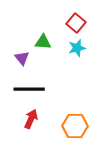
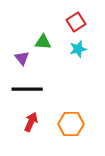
red square: moved 1 px up; rotated 18 degrees clockwise
cyan star: moved 1 px right, 1 px down
black line: moved 2 px left
red arrow: moved 3 px down
orange hexagon: moved 4 px left, 2 px up
